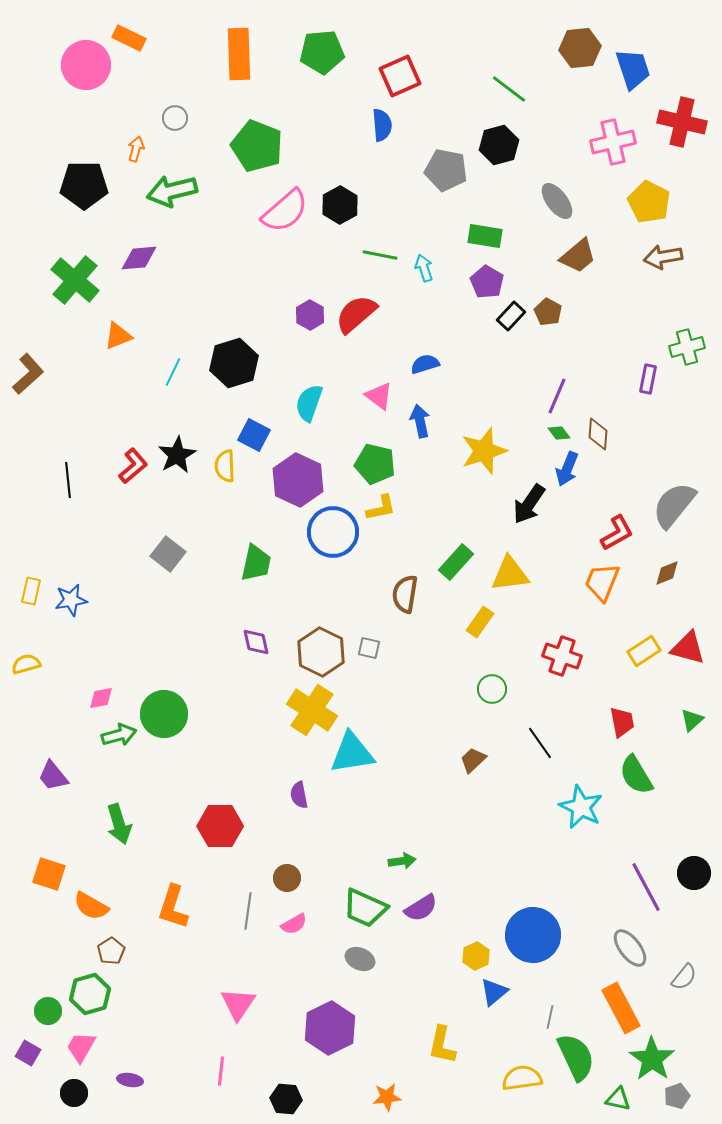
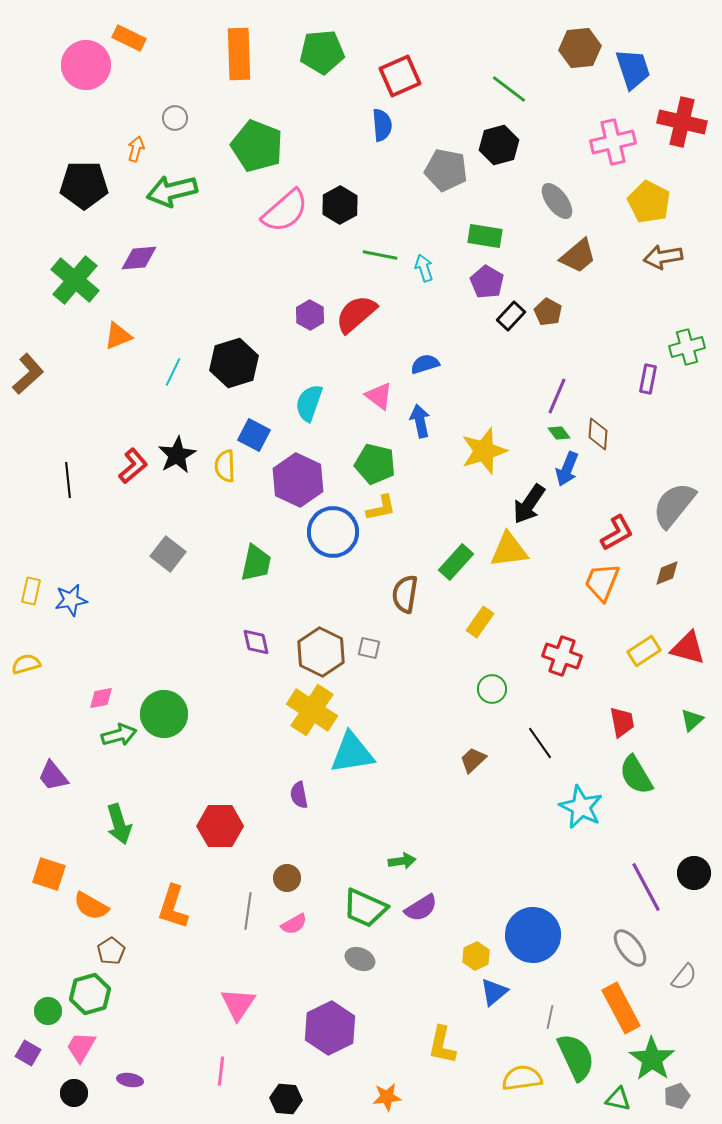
yellow triangle at (510, 574): moved 1 px left, 24 px up
